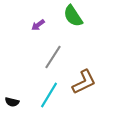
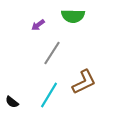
green semicircle: rotated 55 degrees counterclockwise
gray line: moved 1 px left, 4 px up
black semicircle: rotated 24 degrees clockwise
